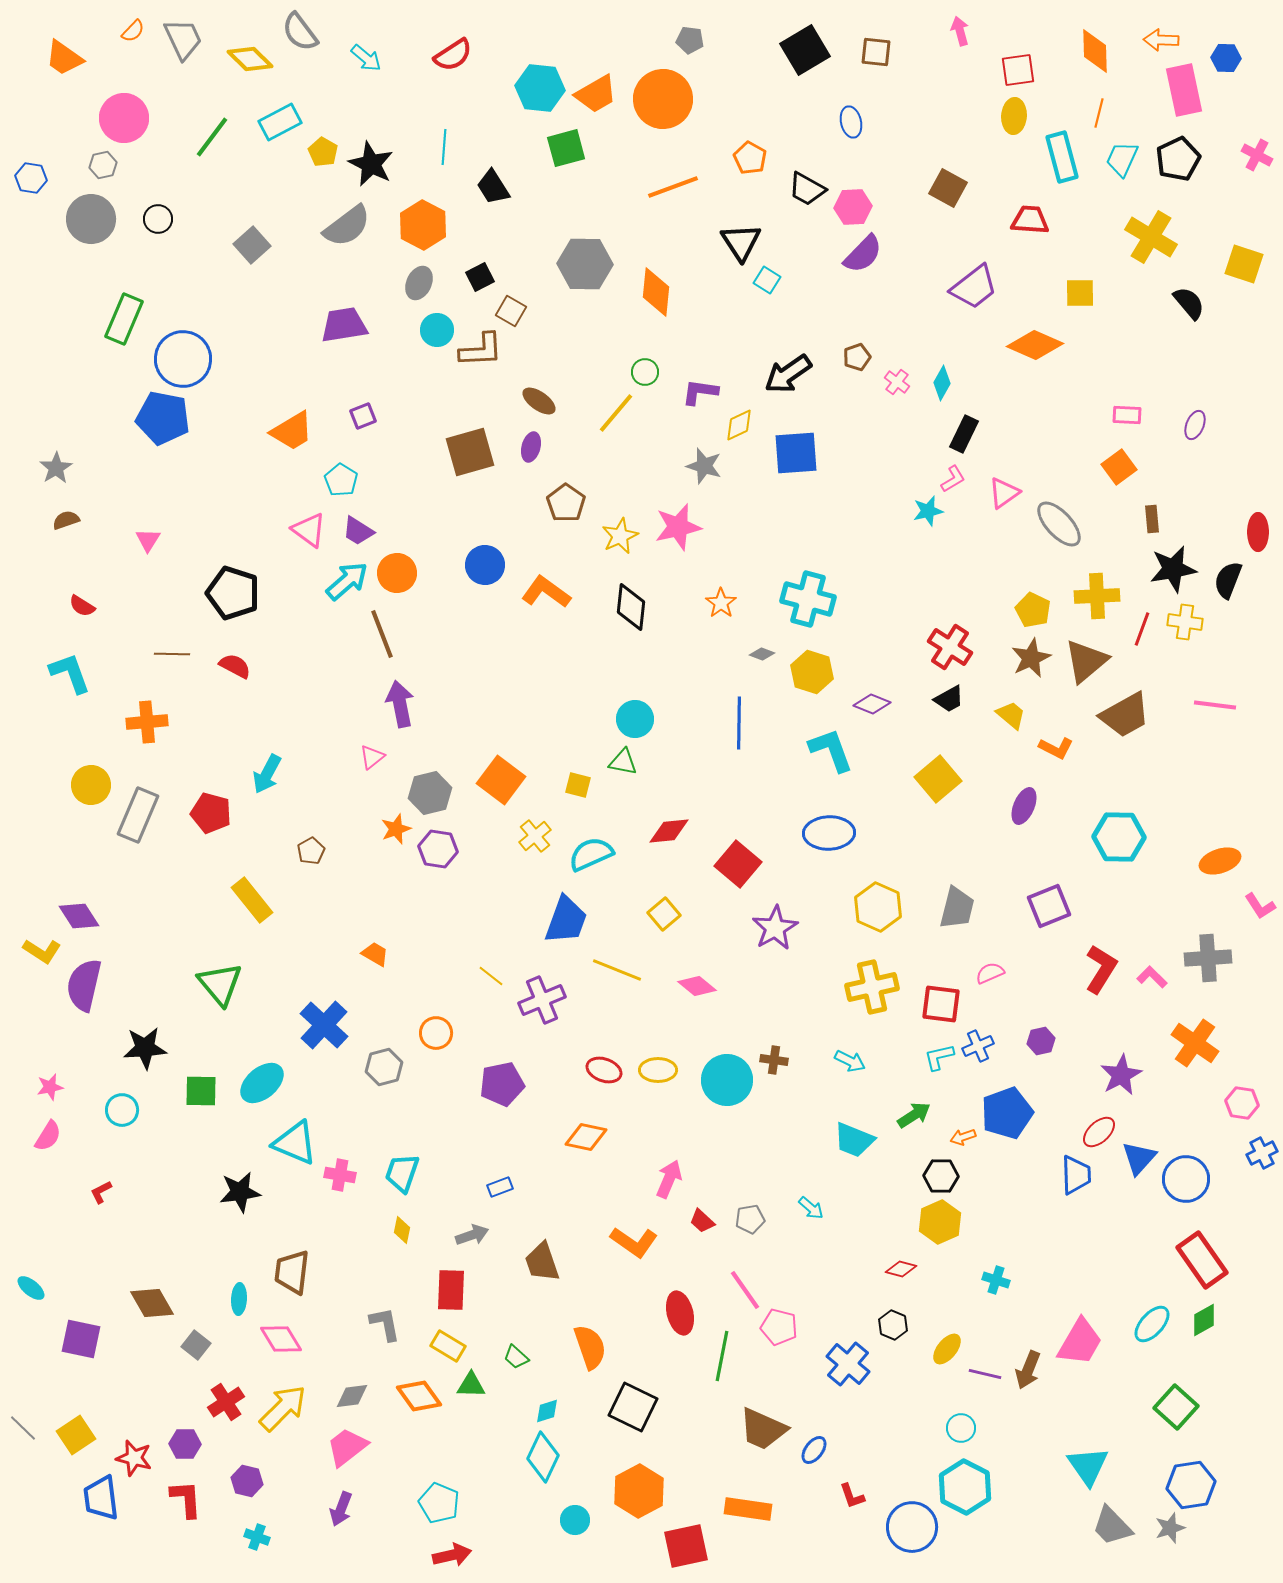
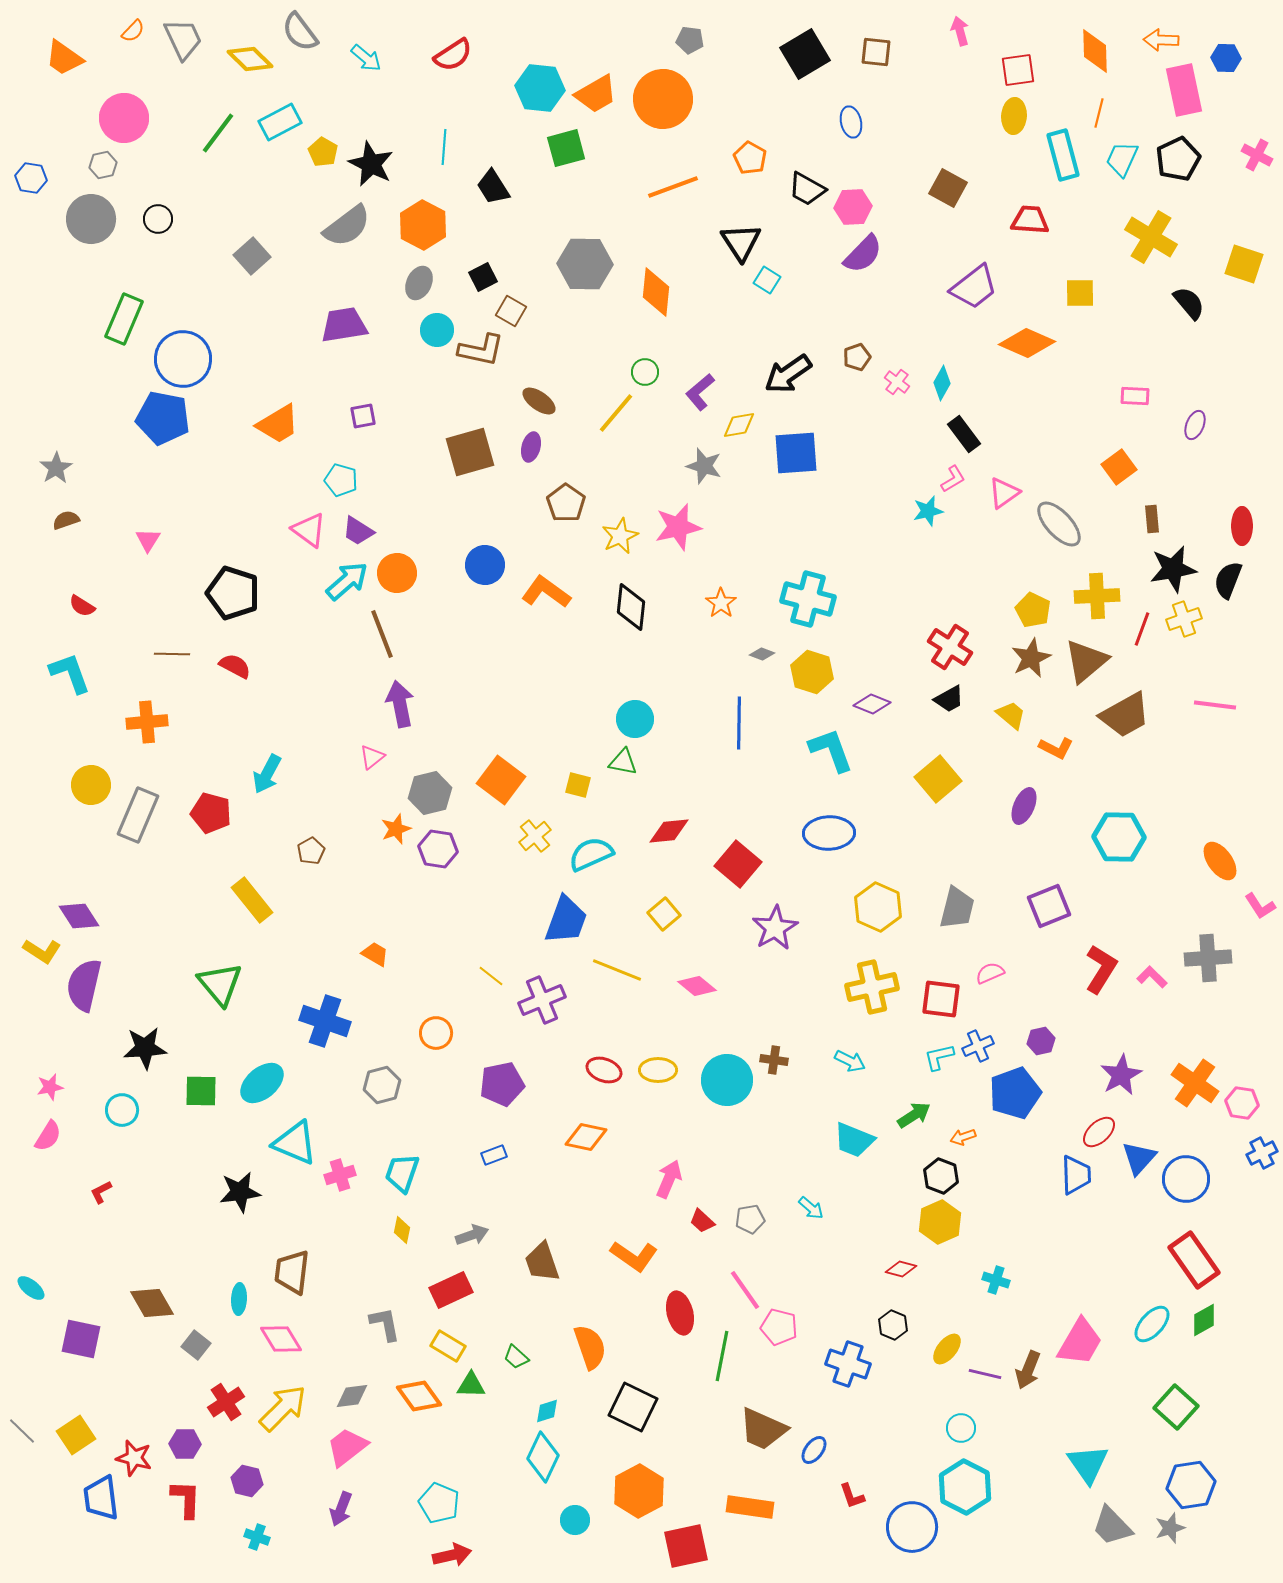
black square at (805, 50): moved 4 px down
green line at (212, 137): moved 6 px right, 4 px up
cyan rectangle at (1062, 157): moved 1 px right, 2 px up
gray square at (252, 245): moved 11 px down
black square at (480, 277): moved 3 px right
orange diamond at (1035, 345): moved 8 px left, 2 px up
brown L-shape at (481, 350): rotated 15 degrees clockwise
purple L-shape at (700, 392): rotated 48 degrees counterclockwise
pink rectangle at (1127, 415): moved 8 px right, 19 px up
purple square at (363, 416): rotated 12 degrees clockwise
yellow diamond at (739, 425): rotated 16 degrees clockwise
orange trapezoid at (292, 431): moved 14 px left, 7 px up
black rectangle at (964, 434): rotated 63 degrees counterclockwise
cyan pentagon at (341, 480): rotated 16 degrees counterclockwise
red ellipse at (1258, 532): moved 16 px left, 6 px up
yellow cross at (1185, 622): moved 1 px left, 3 px up; rotated 28 degrees counterclockwise
orange ellipse at (1220, 861): rotated 72 degrees clockwise
red square at (941, 1004): moved 5 px up
blue cross at (324, 1025): moved 1 px right, 4 px up; rotated 24 degrees counterclockwise
orange cross at (1195, 1043): moved 40 px down
gray hexagon at (384, 1067): moved 2 px left, 18 px down
blue pentagon at (1007, 1113): moved 8 px right, 20 px up
pink cross at (340, 1175): rotated 28 degrees counterclockwise
black hexagon at (941, 1176): rotated 20 degrees clockwise
blue rectangle at (500, 1187): moved 6 px left, 32 px up
orange L-shape at (634, 1242): moved 14 px down
red rectangle at (1202, 1260): moved 8 px left
red rectangle at (451, 1290): rotated 63 degrees clockwise
blue cross at (848, 1364): rotated 21 degrees counterclockwise
gray line at (23, 1428): moved 1 px left, 3 px down
cyan triangle at (1088, 1466): moved 2 px up
red L-shape at (186, 1499): rotated 6 degrees clockwise
orange rectangle at (748, 1509): moved 2 px right, 2 px up
